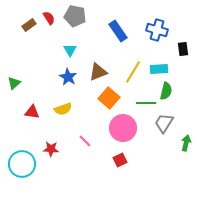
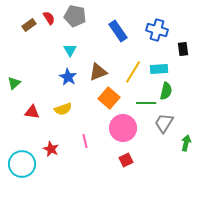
pink line: rotated 32 degrees clockwise
red star: rotated 21 degrees clockwise
red square: moved 6 px right
